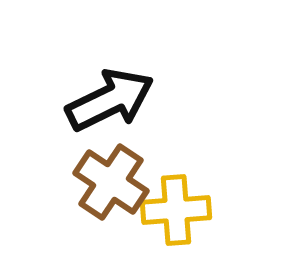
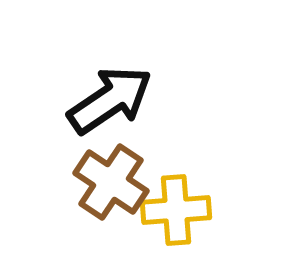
black arrow: rotated 8 degrees counterclockwise
